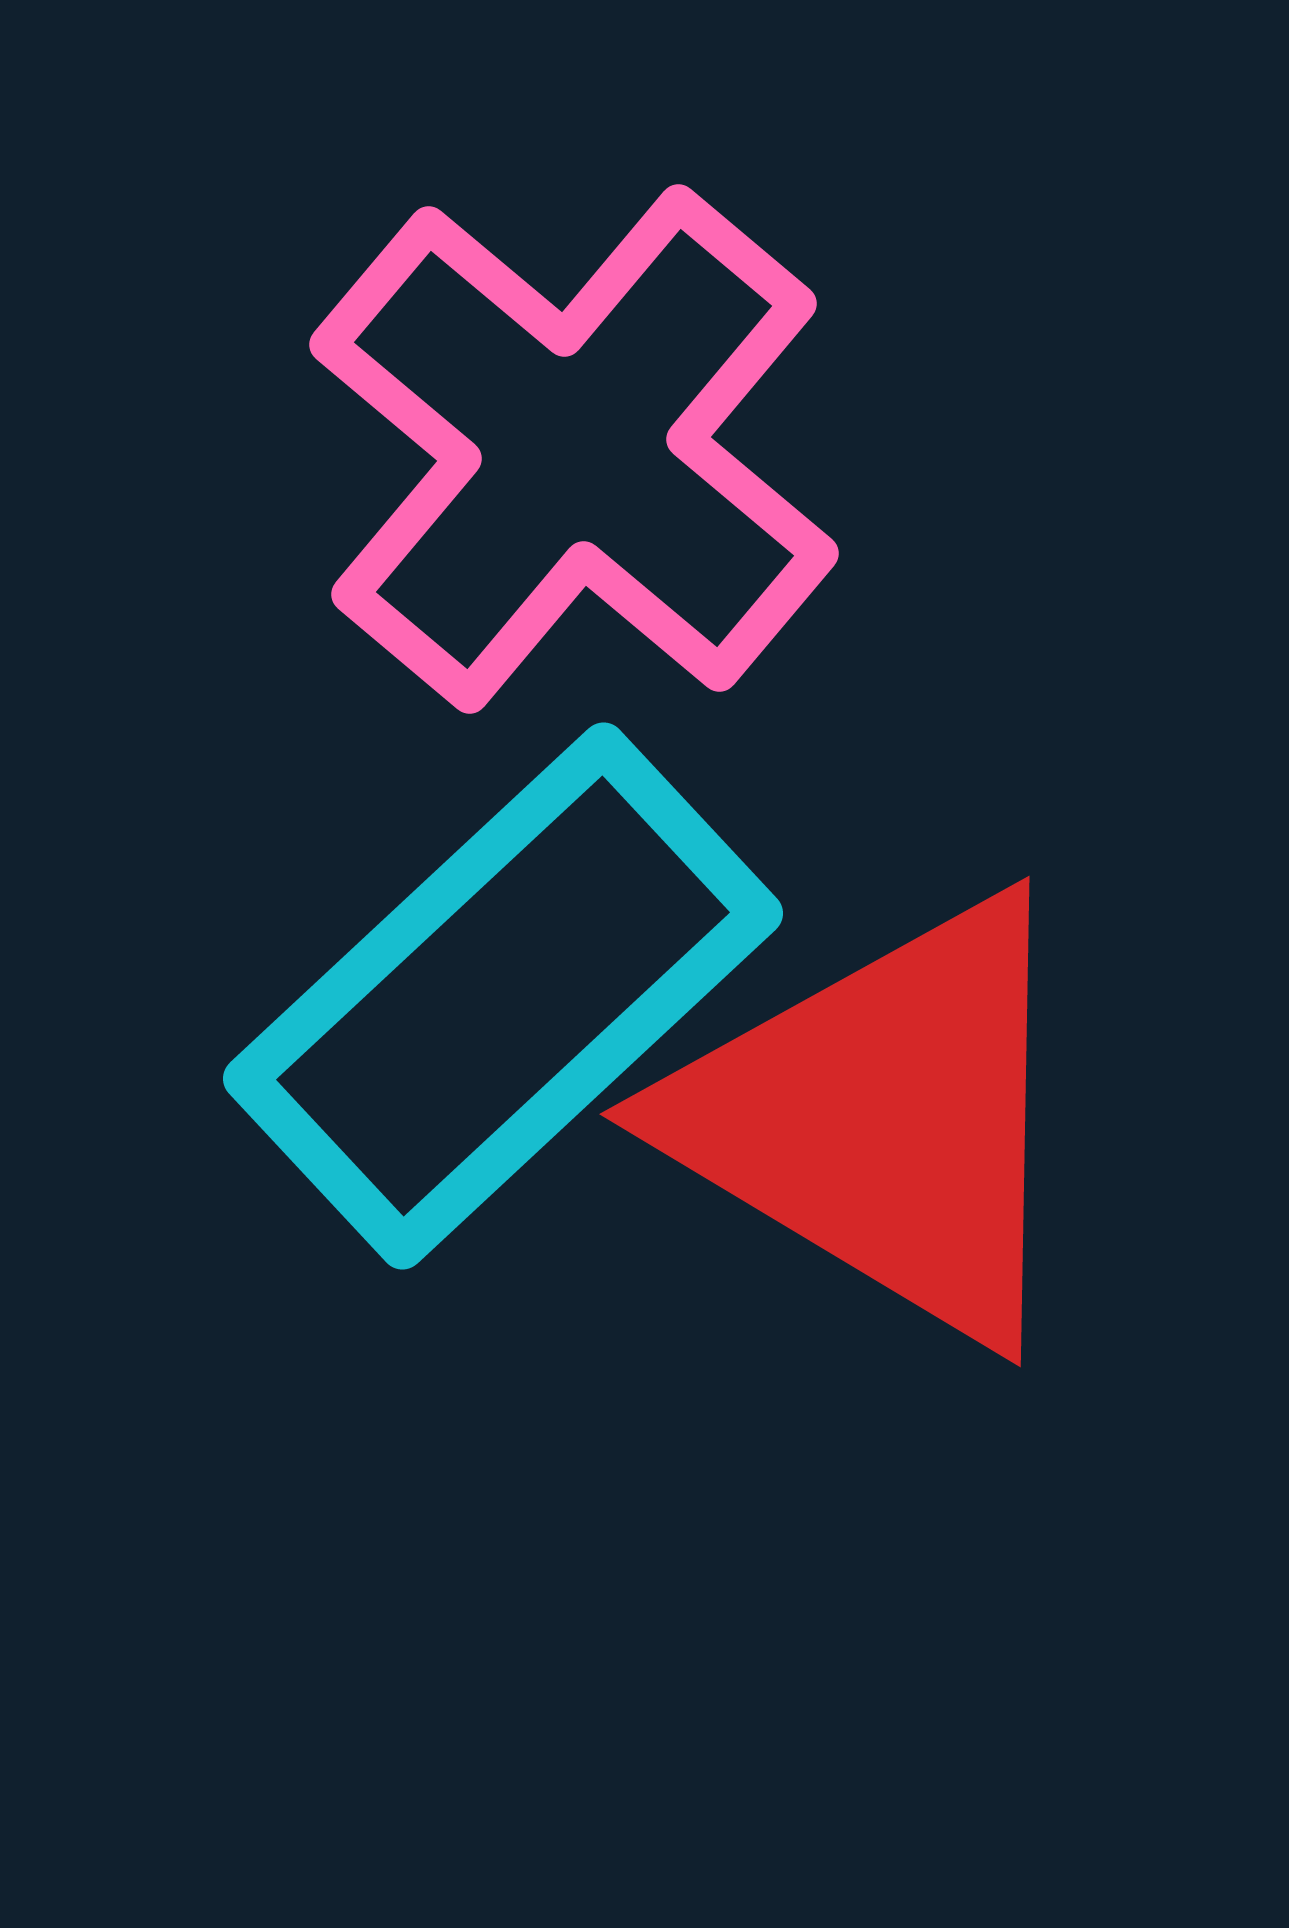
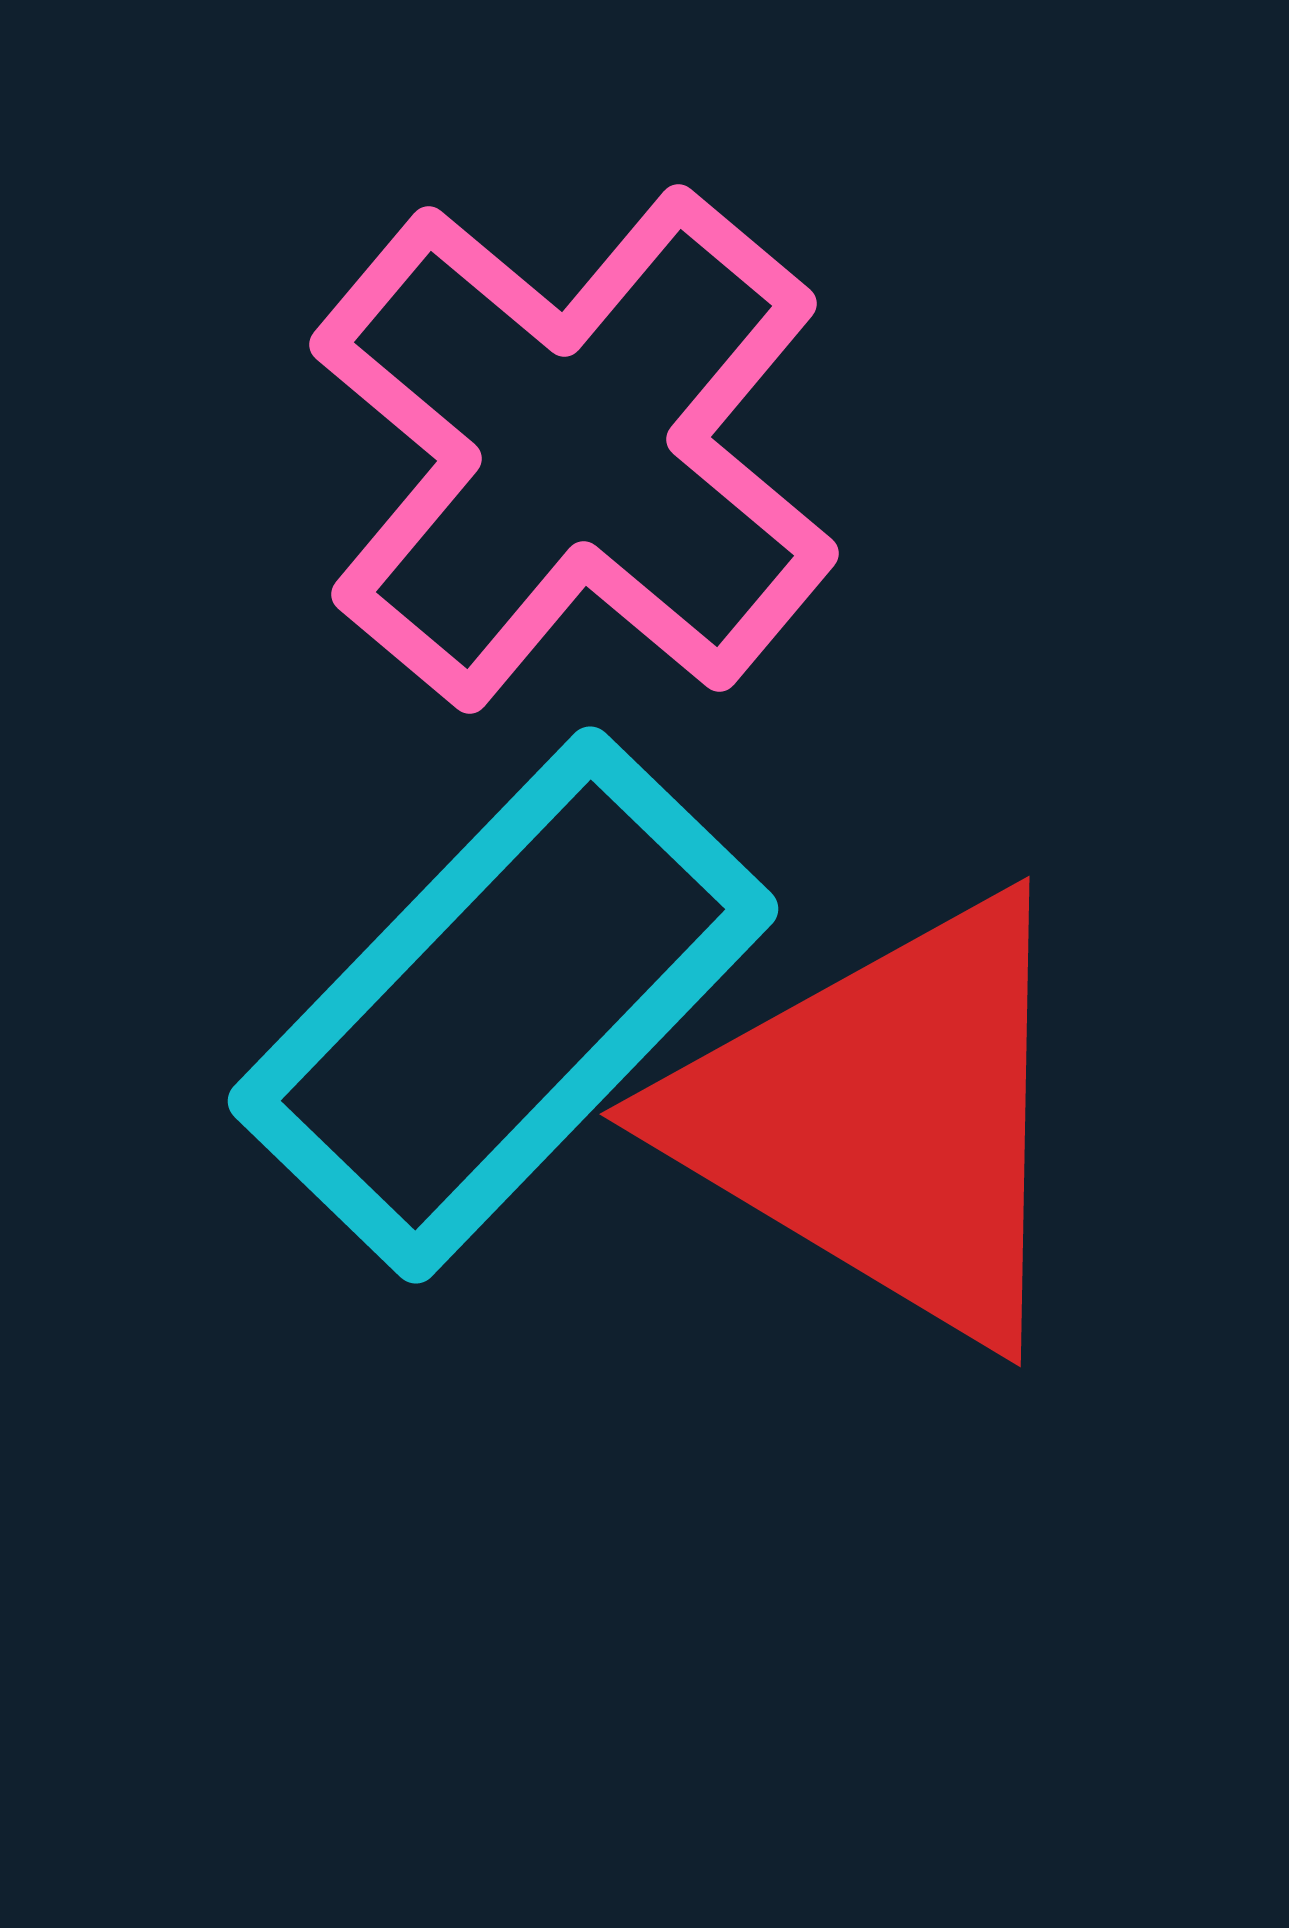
cyan rectangle: moved 9 px down; rotated 3 degrees counterclockwise
